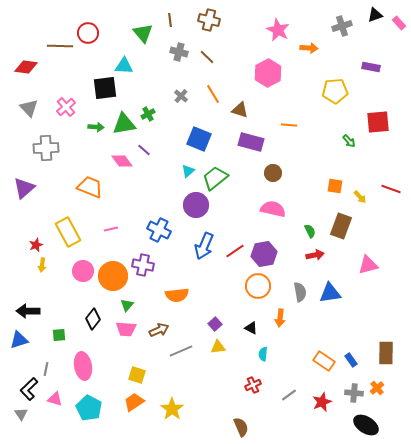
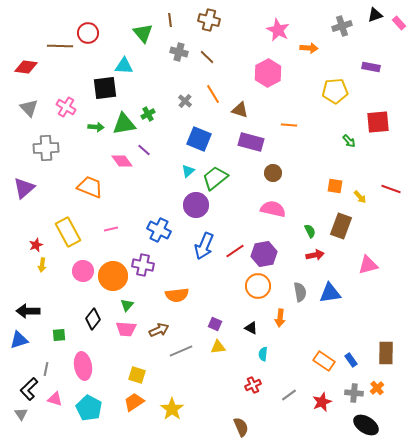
gray cross at (181, 96): moved 4 px right, 5 px down
pink cross at (66, 107): rotated 18 degrees counterclockwise
purple square at (215, 324): rotated 24 degrees counterclockwise
